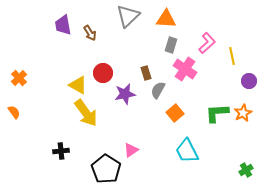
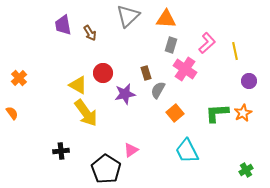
yellow line: moved 3 px right, 5 px up
orange semicircle: moved 2 px left, 1 px down
